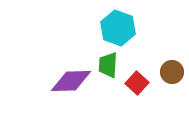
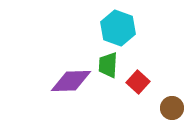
brown circle: moved 36 px down
red square: moved 1 px right, 1 px up
